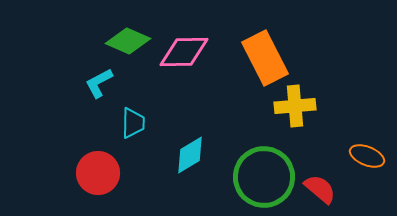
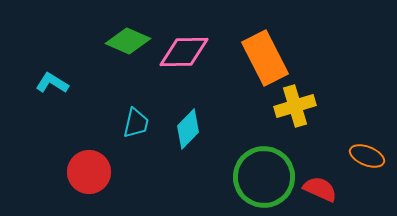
cyan L-shape: moved 47 px left; rotated 60 degrees clockwise
yellow cross: rotated 12 degrees counterclockwise
cyan trapezoid: moved 3 px right; rotated 12 degrees clockwise
cyan diamond: moved 2 px left, 26 px up; rotated 15 degrees counterclockwise
red circle: moved 9 px left, 1 px up
red semicircle: rotated 16 degrees counterclockwise
